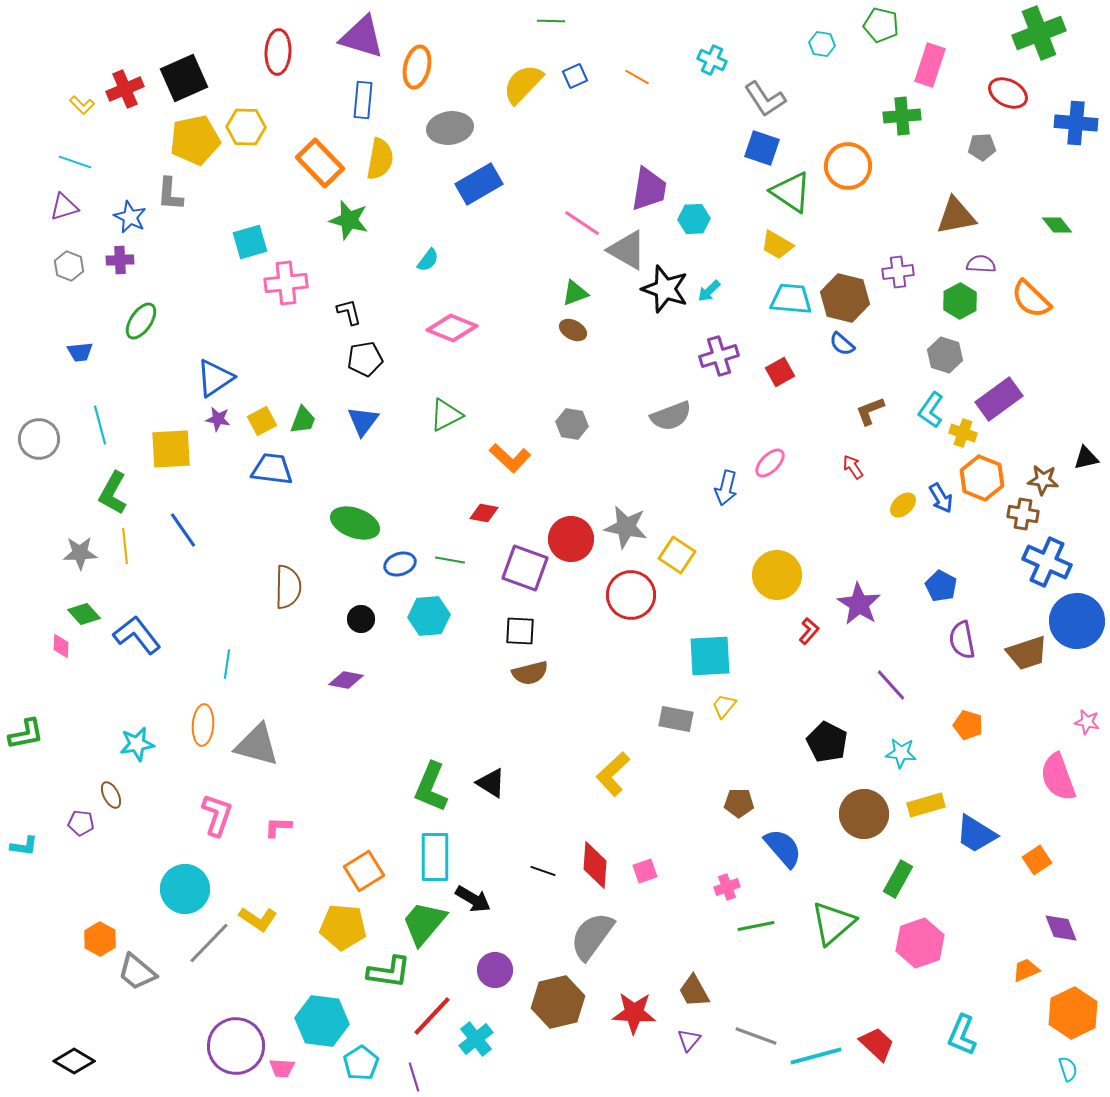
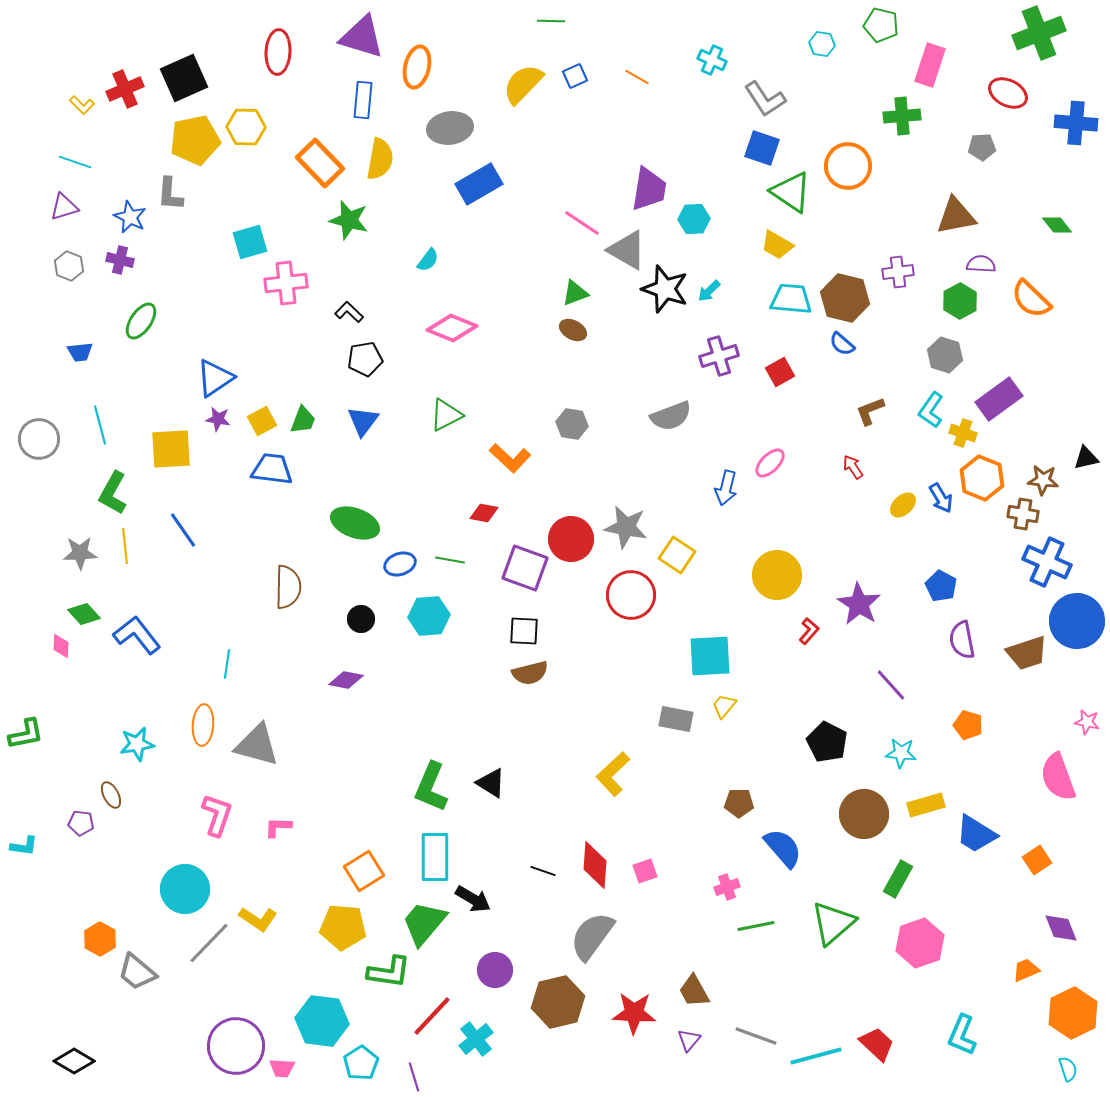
purple cross at (120, 260): rotated 16 degrees clockwise
black L-shape at (349, 312): rotated 32 degrees counterclockwise
black square at (520, 631): moved 4 px right
